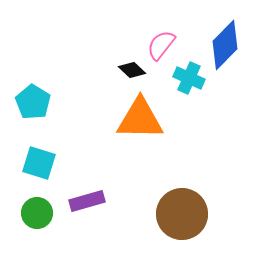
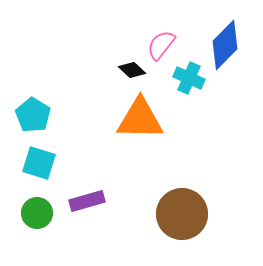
cyan pentagon: moved 13 px down
